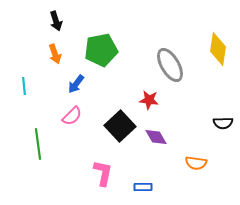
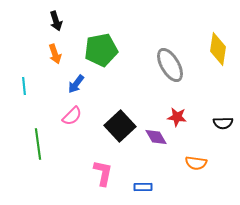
red star: moved 28 px right, 17 px down
